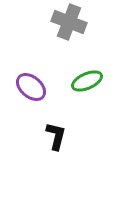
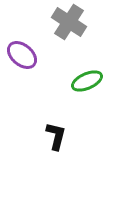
gray cross: rotated 12 degrees clockwise
purple ellipse: moved 9 px left, 32 px up
